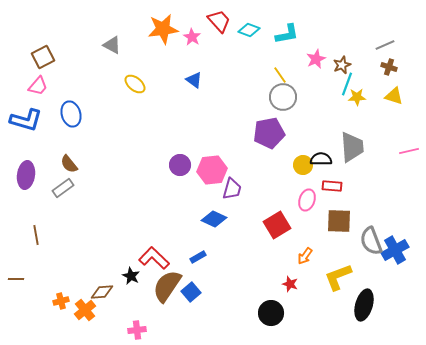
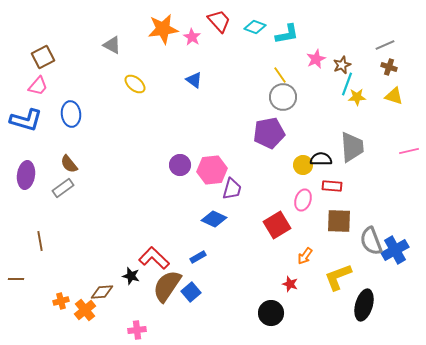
cyan diamond at (249, 30): moved 6 px right, 3 px up
blue ellipse at (71, 114): rotated 10 degrees clockwise
pink ellipse at (307, 200): moved 4 px left
brown line at (36, 235): moved 4 px right, 6 px down
black star at (131, 276): rotated 12 degrees counterclockwise
